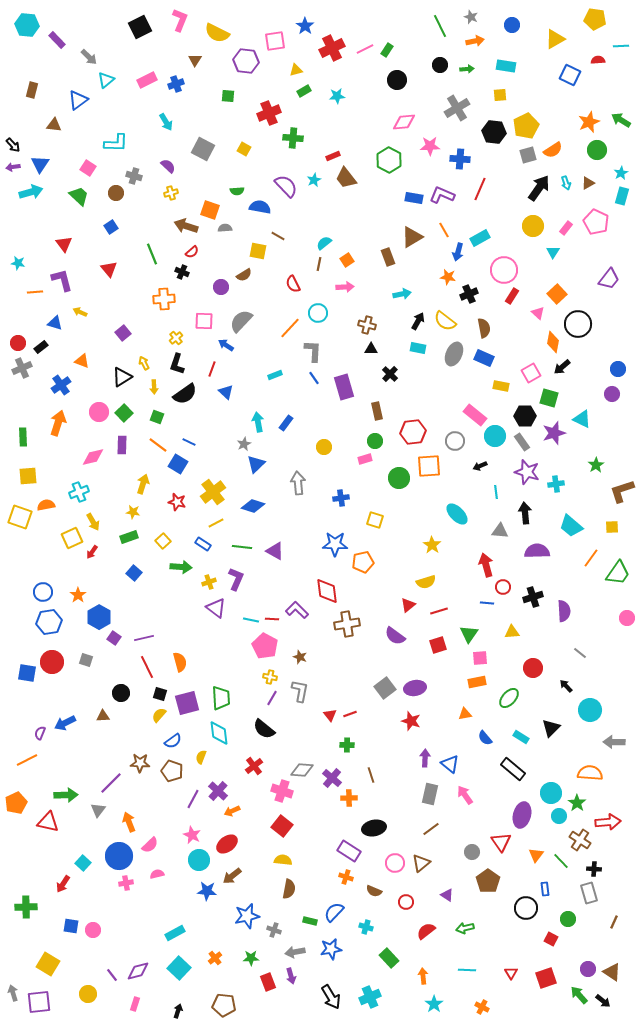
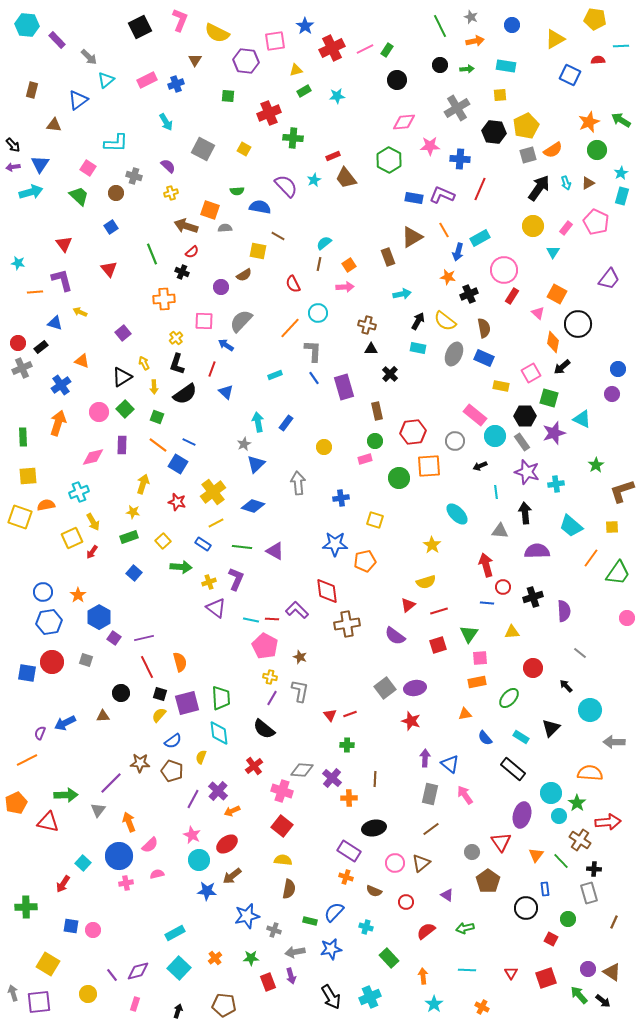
orange square at (347, 260): moved 2 px right, 5 px down
orange square at (557, 294): rotated 18 degrees counterclockwise
green square at (124, 413): moved 1 px right, 4 px up
orange pentagon at (363, 562): moved 2 px right, 1 px up
brown line at (371, 775): moved 4 px right, 4 px down; rotated 21 degrees clockwise
